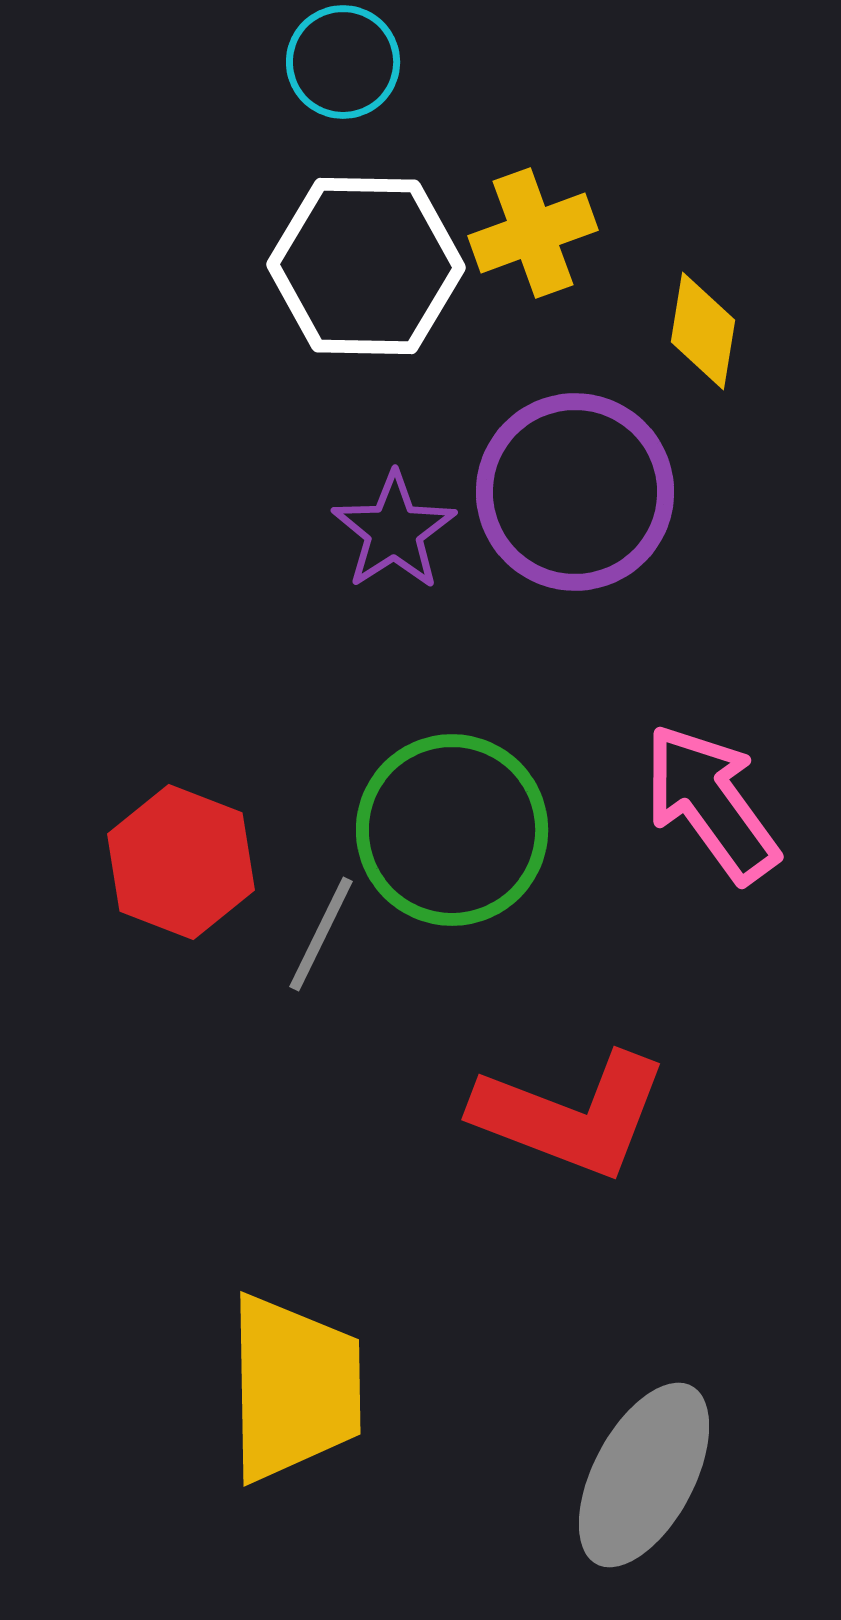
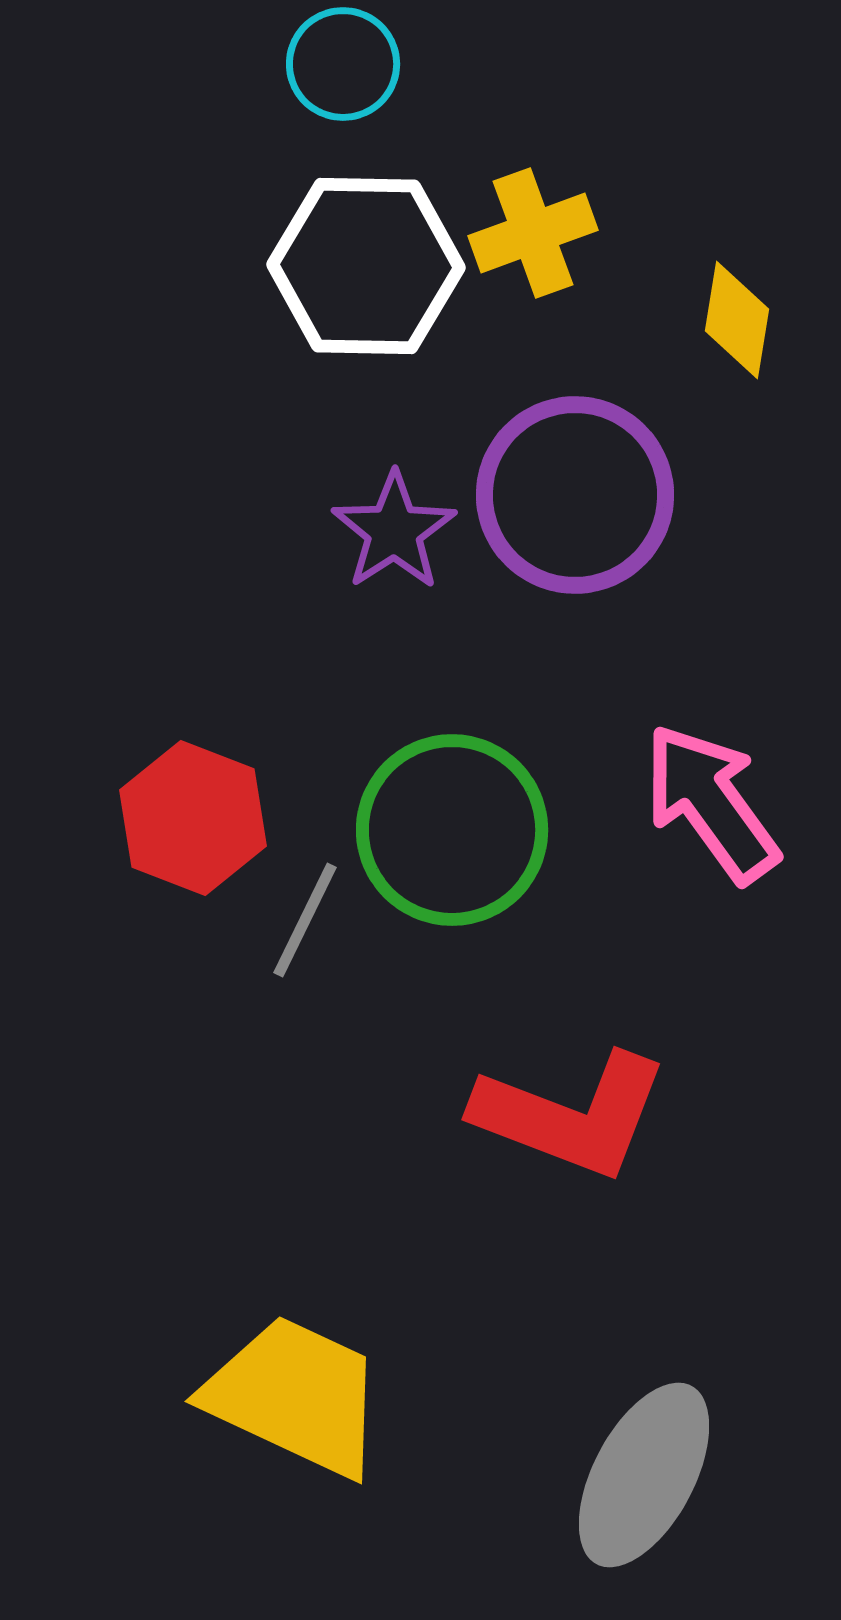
cyan circle: moved 2 px down
yellow diamond: moved 34 px right, 11 px up
purple circle: moved 3 px down
red hexagon: moved 12 px right, 44 px up
gray line: moved 16 px left, 14 px up
yellow trapezoid: moved 1 px right, 8 px down; rotated 64 degrees counterclockwise
